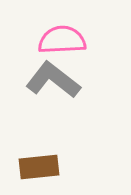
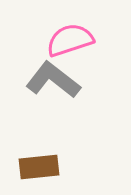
pink semicircle: moved 8 px right; rotated 15 degrees counterclockwise
